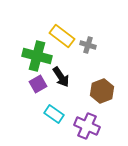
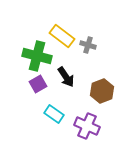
black arrow: moved 5 px right
